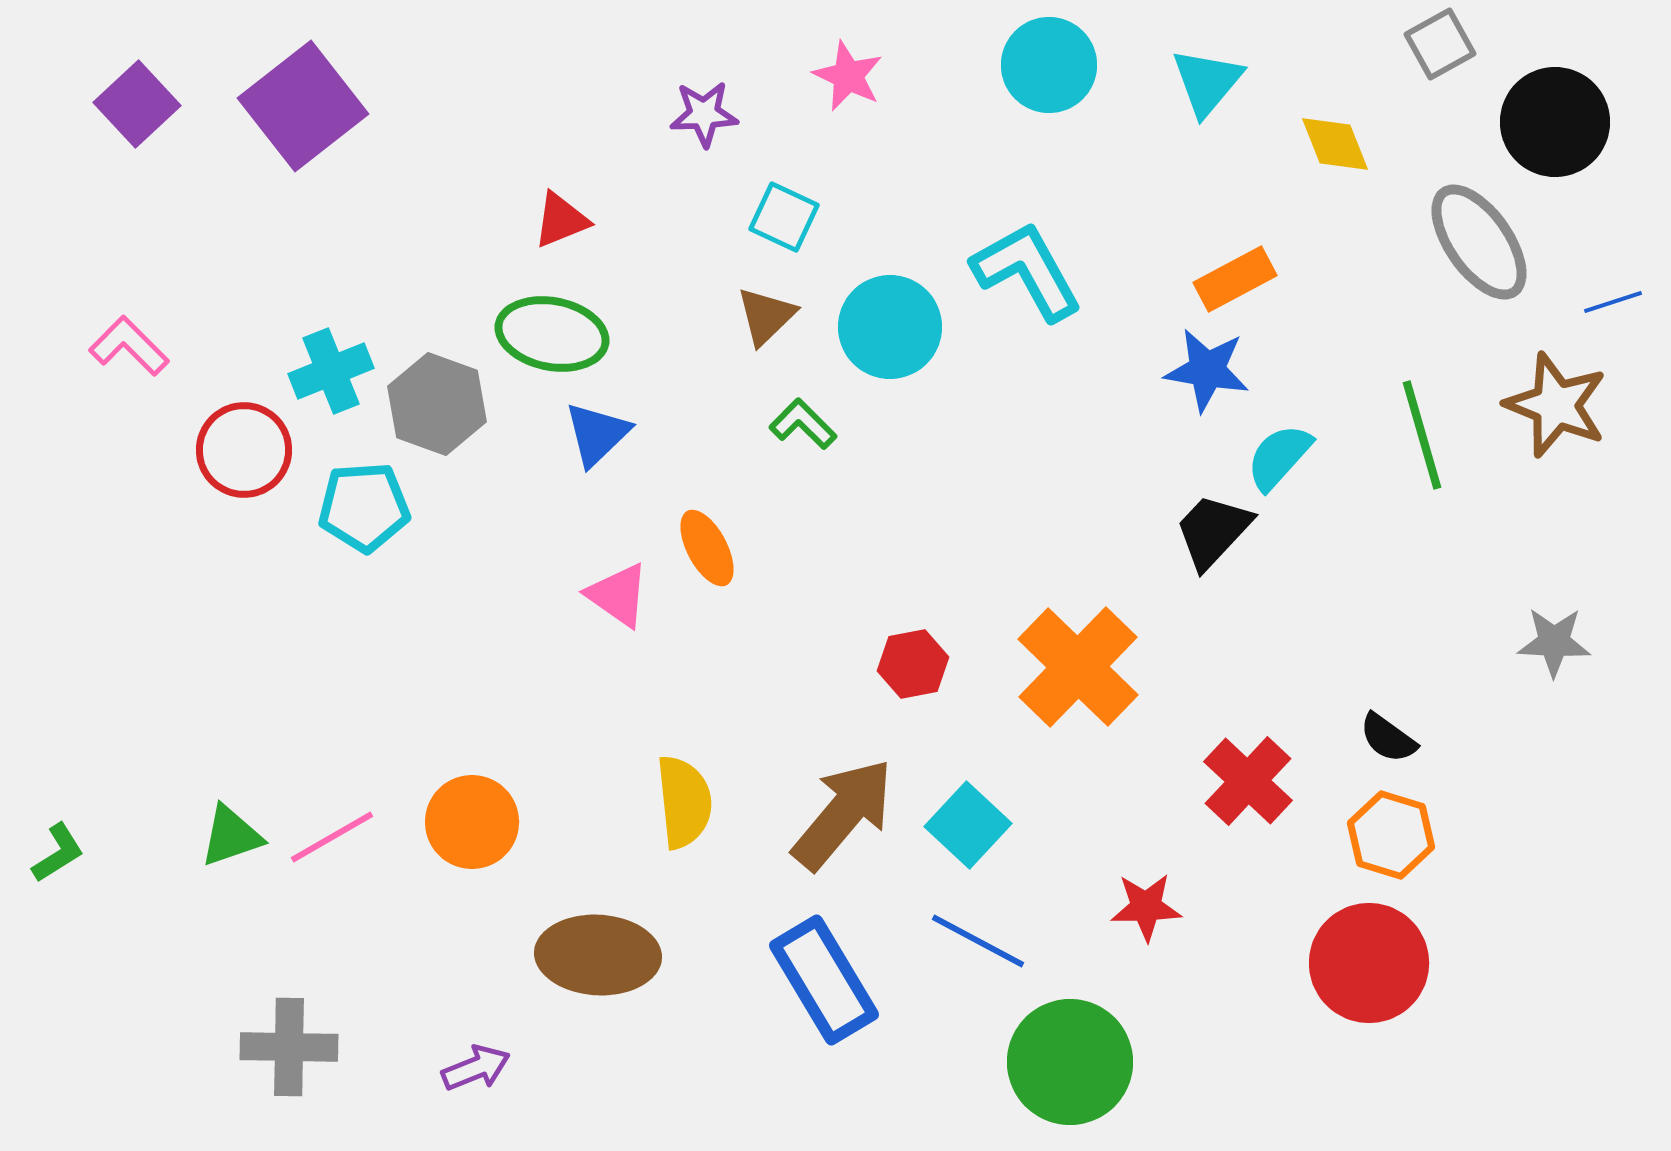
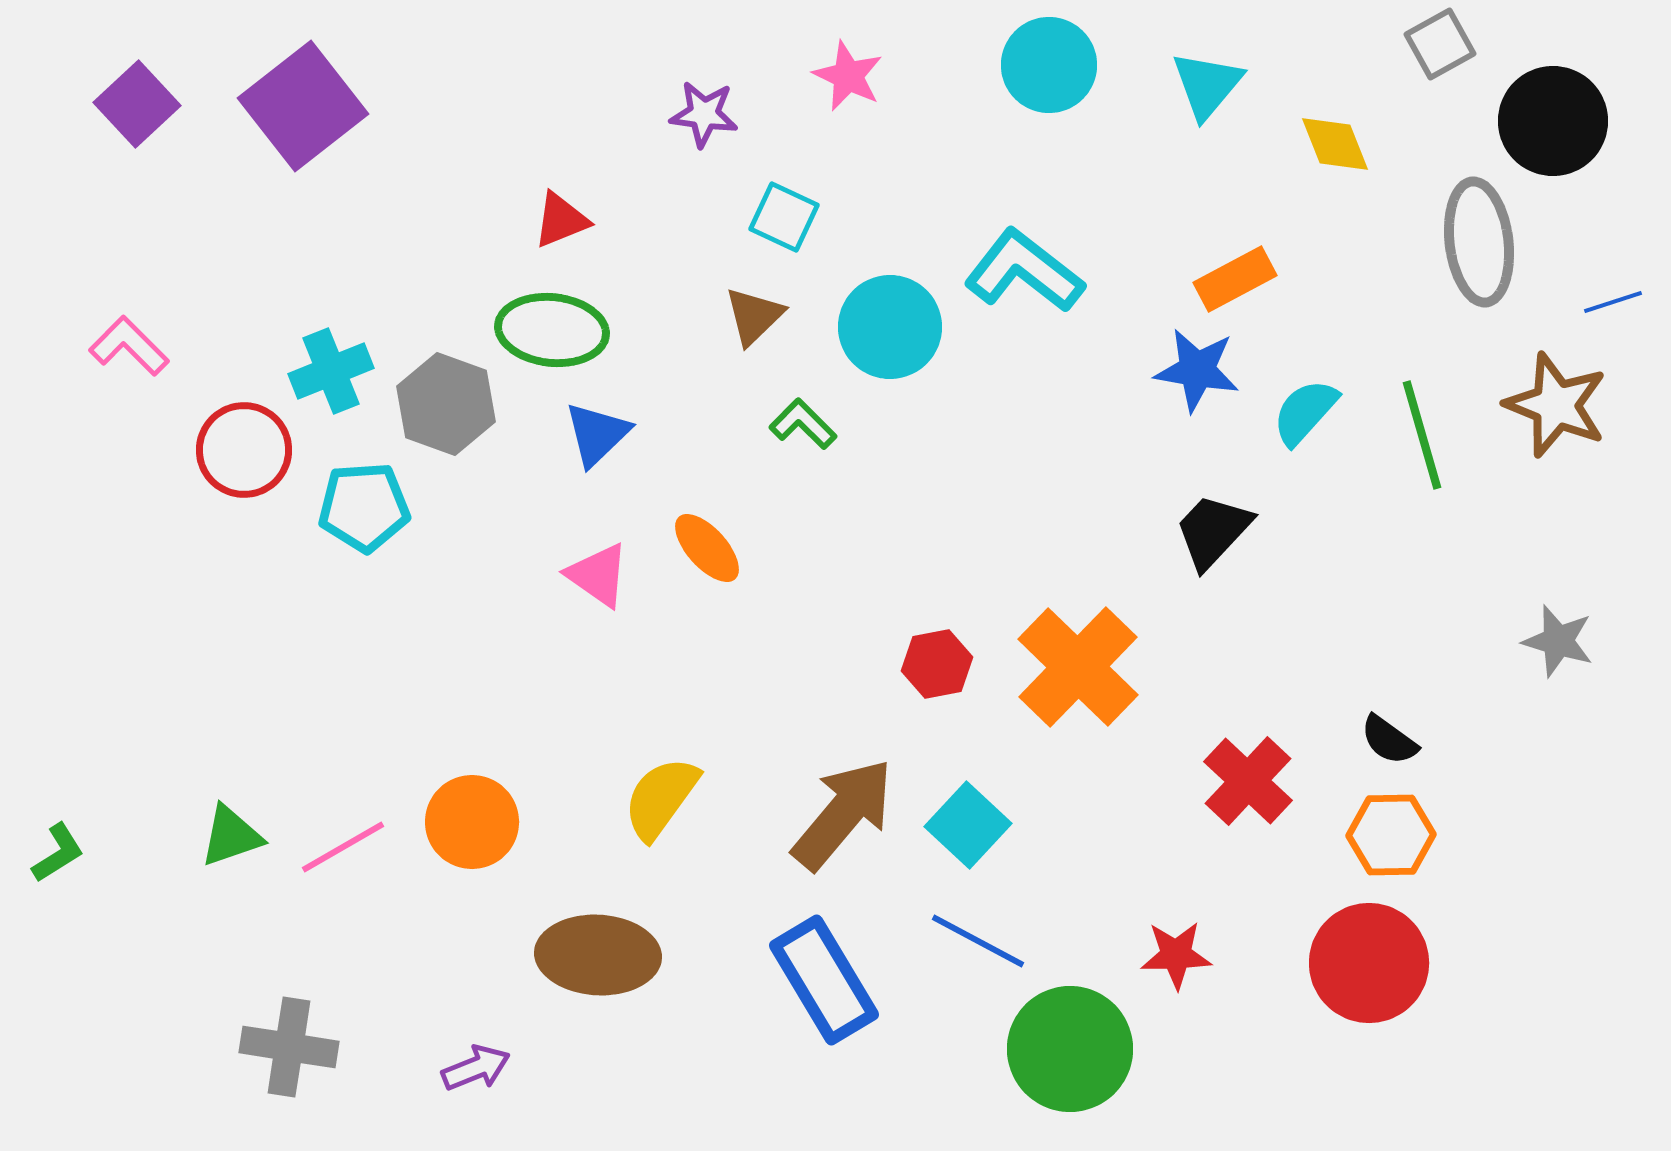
cyan triangle at (1207, 82): moved 3 px down
purple star at (704, 114): rotated 10 degrees clockwise
black circle at (1555, 122): moved 2 px left, 1 px up
gray ellipse at (1479, 242): rotated 28 degrees clockwise
cyan L-shape at (1027, 271): moved 3 px left; rotated 23 degrees counterclockwise
brown triangle at (766, 316): moved 12 px left
green ellipse at (552, 334): moved 4 px up; rotated 5 degrees counterclockwise
blue star at (1207, 370): moved 10 px left
gray hexagon at (437, 404): moved 9 px right
cyan semicircle at (1279, 457): moved 26 px right, 45 px up
orange ellipse at (707, 548): rotated 14 degrees counterclockwise
pink triangle at (618, 595): moved 20 px left, 20 px up
gray star at (1554, 642): moved 4 px right, 1 px up; rotated 14 degrees clockwise
red hexagon at (913, 664): moved 24 px right
black semicircle at (1388, 738): moved 1 px right, 2 px down
yellow semicircle at (684, 802): moved 23 px left, 4 px up; rotated 138 degrees counterclockwise
orange hexagon at (1391, 835): rotated 18 degrees counterclockwise
pink line at (332, 837): moved 11 px right, 10 px down
red star at (1146, 907): moved 30 px right, 48 px down
gray cross at (289, 1047): rotated 8 degrees clockwise
green circle at (1070, 1062): moved 13 px up
